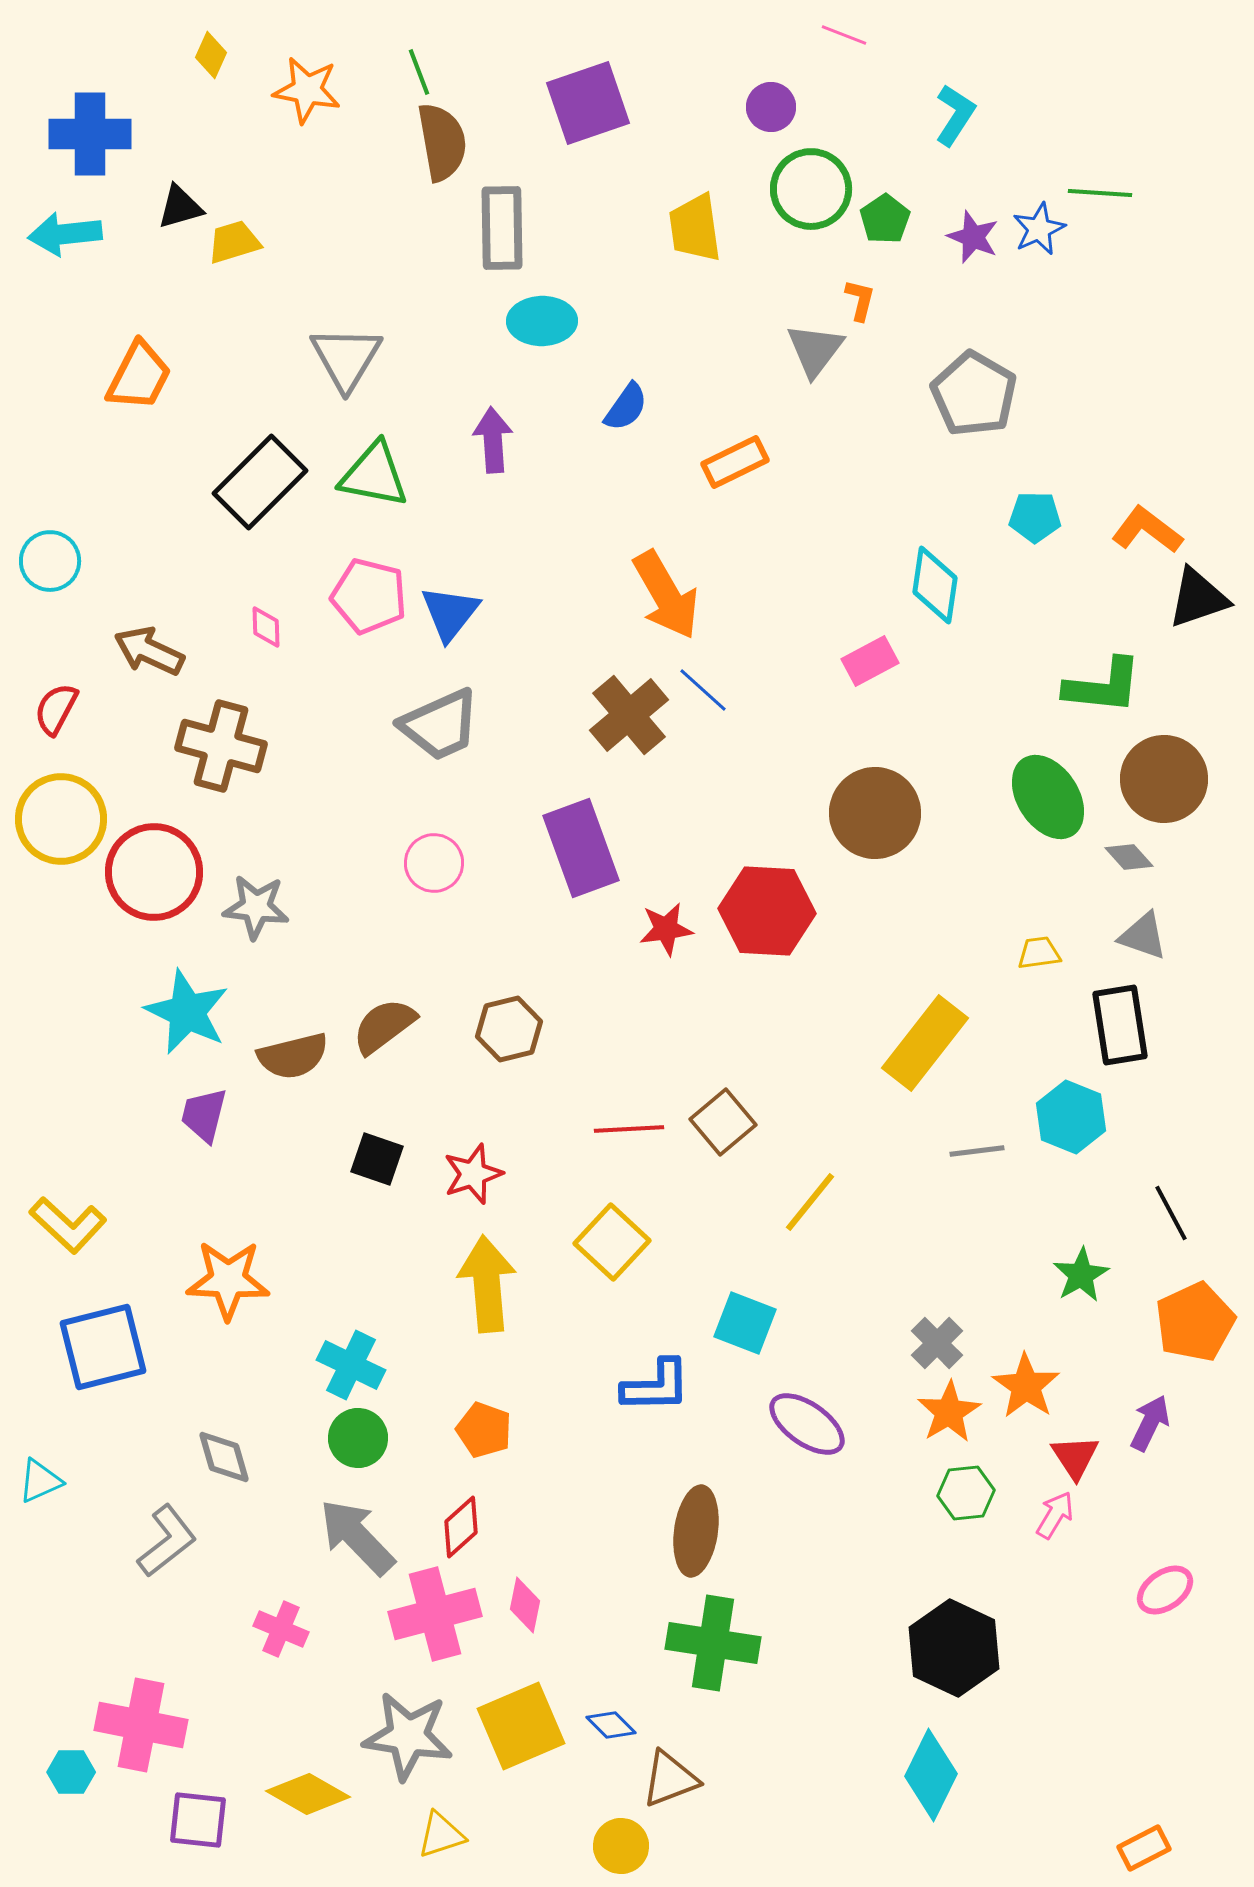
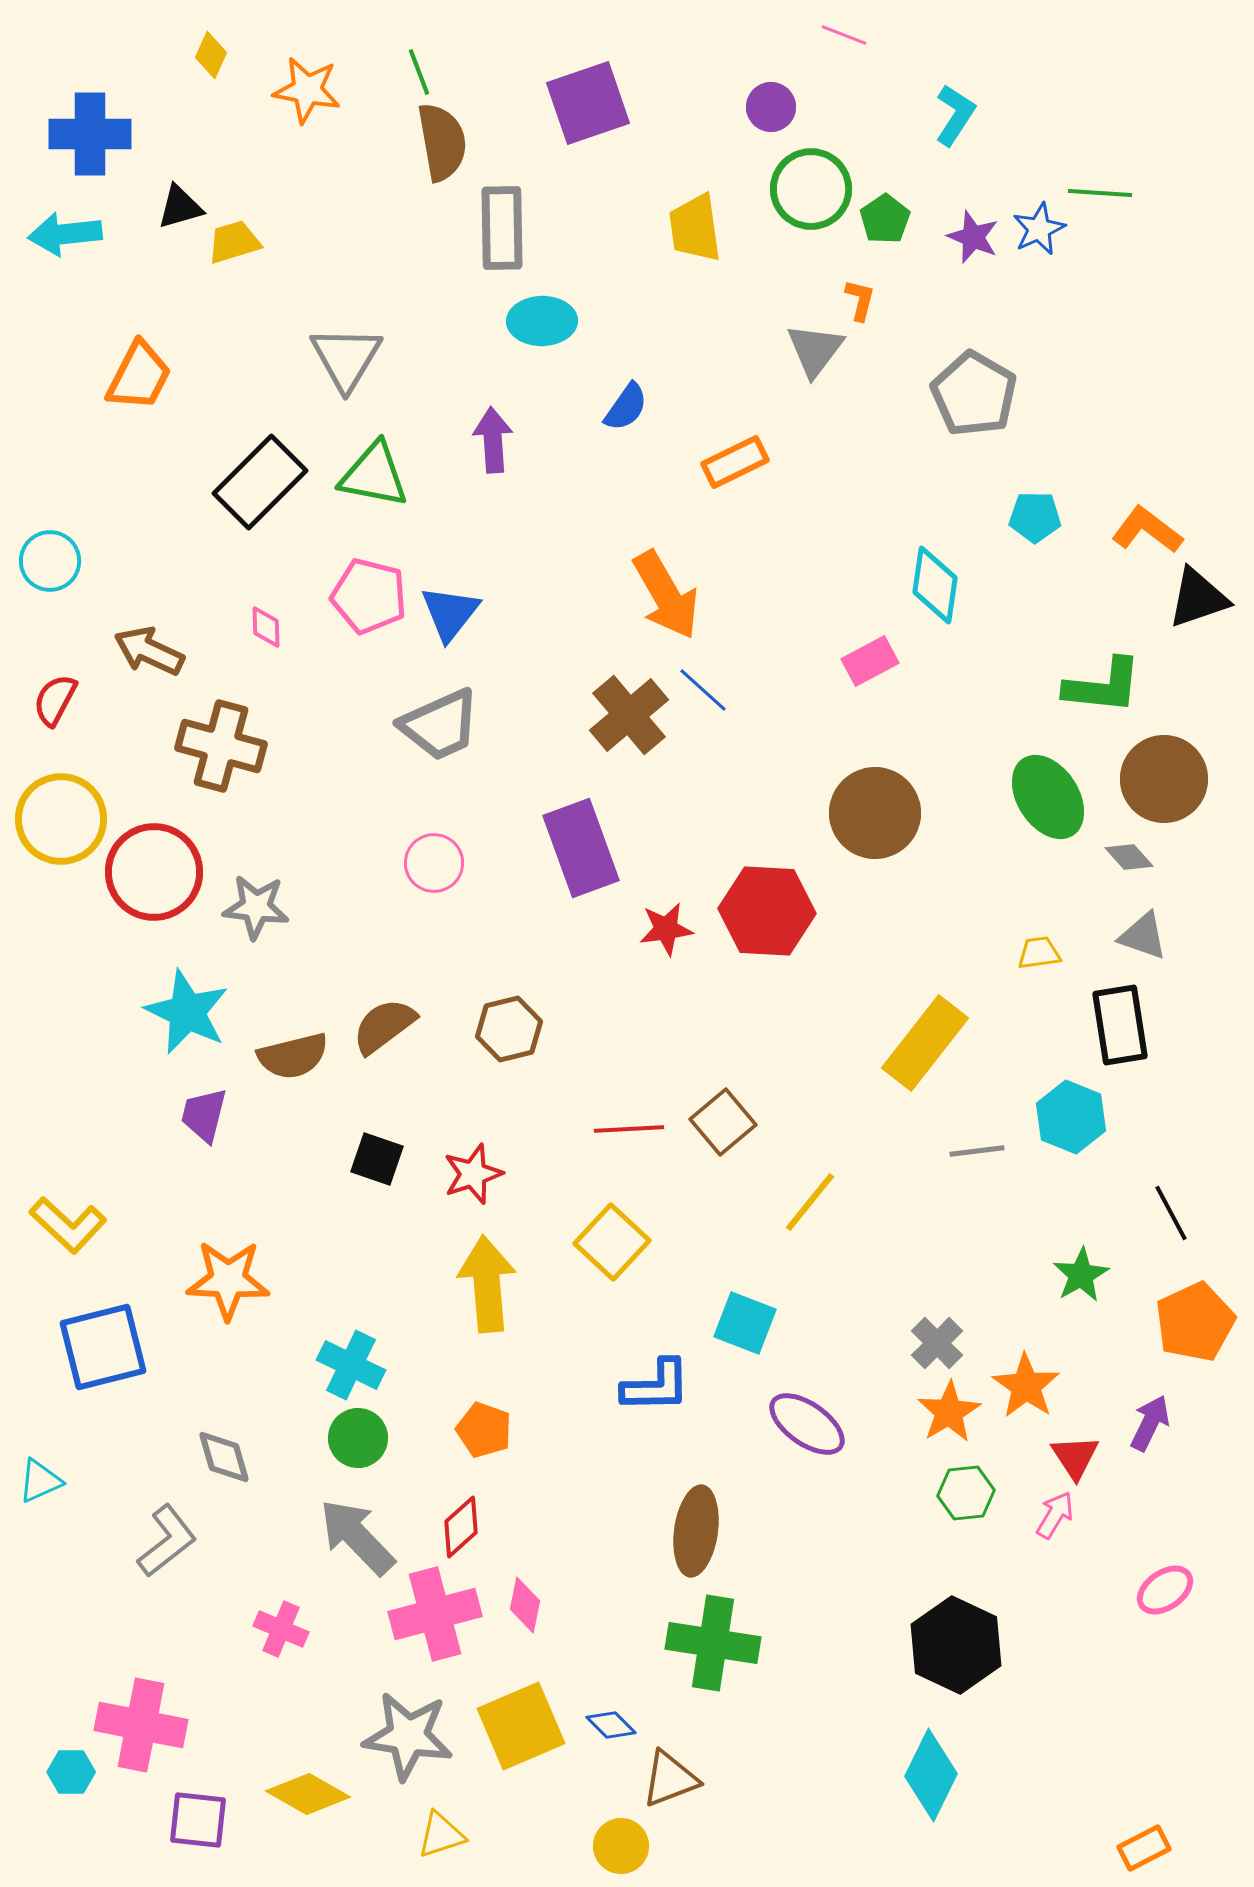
red semicircle at (56, 709): moved 1 px left, 9 px up
black hexagon at (954, 1648): moved 2 px right, 3 px up
